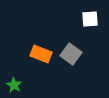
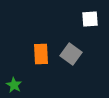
orange rectangle: rotated 65 degrees clockwise
